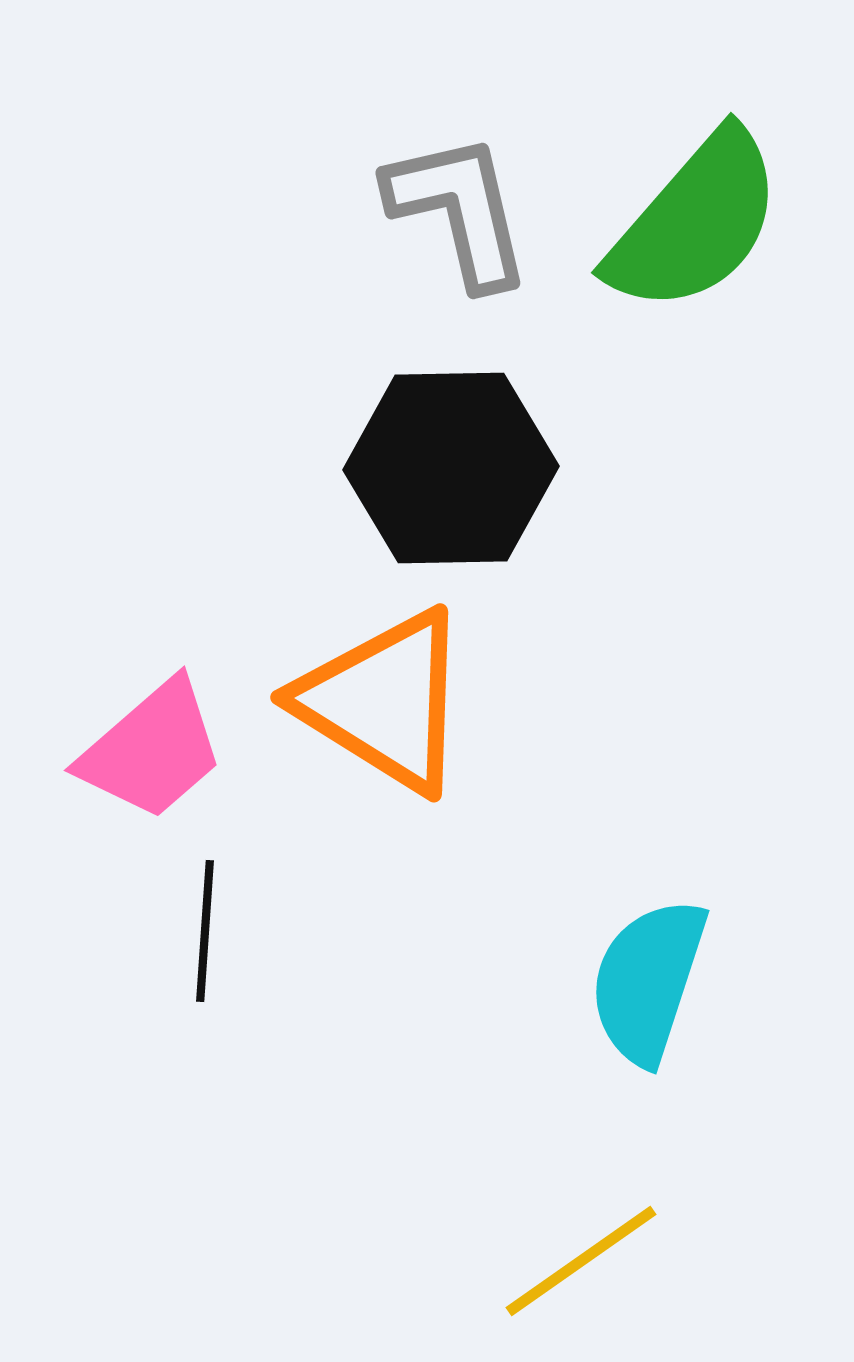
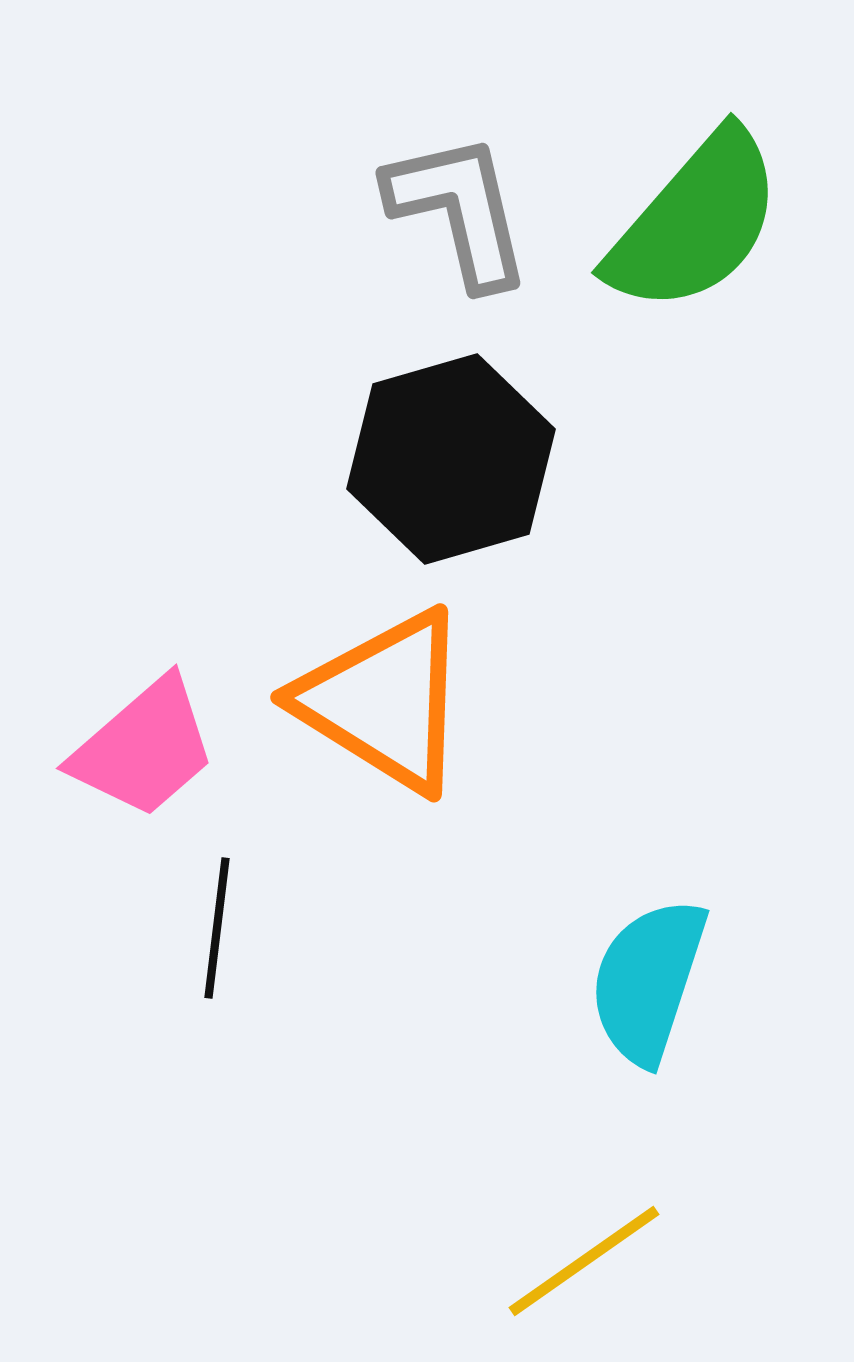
black hexagon: moved 9 px up; rotated 15 degrees counterclockwise
pink trapezoid: moved 8 px left, 2 px up
black line: moved 12 px right, 3 px up; rotated 3 degrees clockwise
yellow line: moved 3 px right
